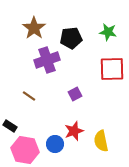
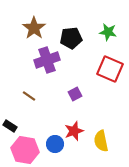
red square: moved 2 px left; rotated 24 degrees clockwise
